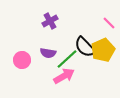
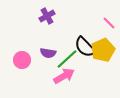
purple cross: moved 3 px left, 5 px up
